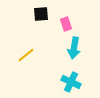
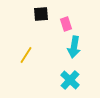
cyan arrow: moved 1 px up
yellow line: rotated 18 degrees counterclockwise
cyan cross: moved 1 px left, 2 px up; rotated 18 degrees clockwise
